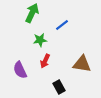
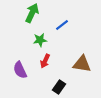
black rectangle: rotated 64 degrees clockwise
